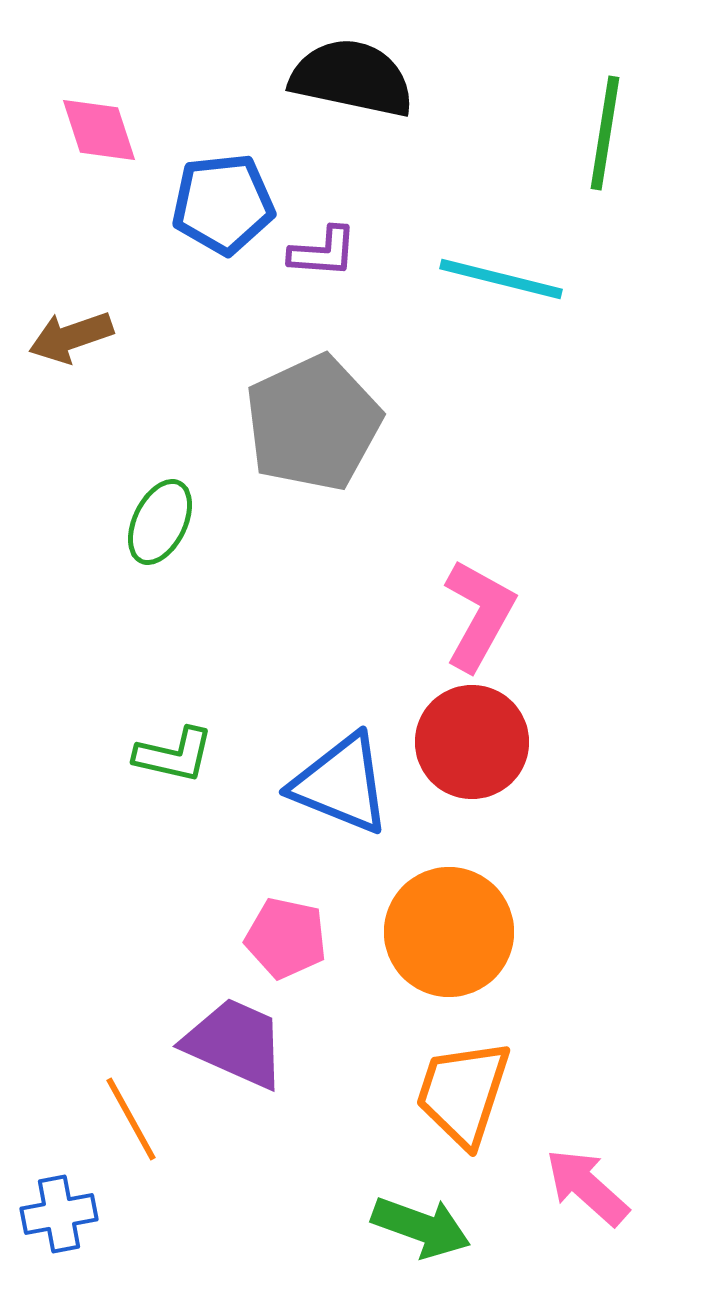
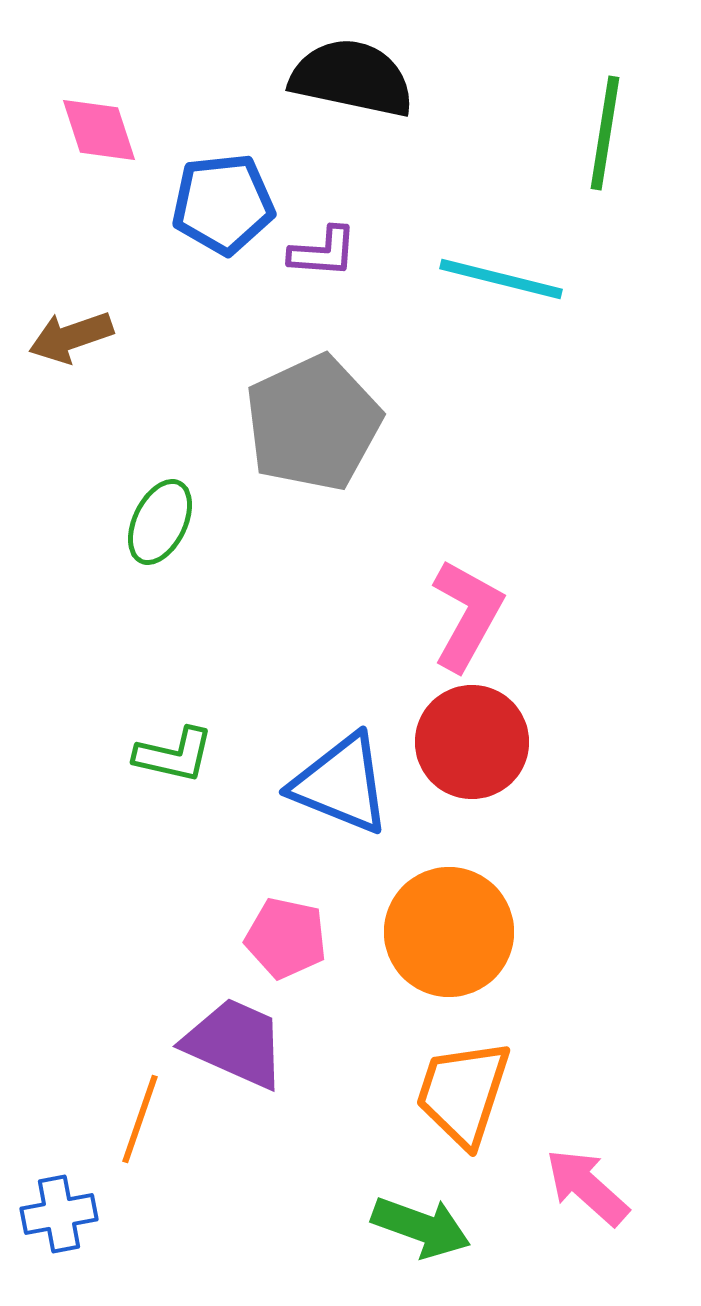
pink L-shape: moved 12 px left
orange line: moved 9 px right; rotated 48 degrees clockwise
